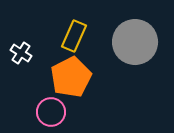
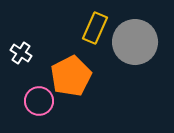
yellow rectangle: moved 21 px right, 8 px up
orange pentagon: moved 1 px up
pink circle: moved 12 px left, 11 px up
